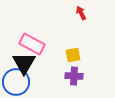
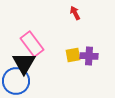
red arrow: moved 6 px left
pink rectangle: rotated 25 degrees clockwise
purple cross: moved 15 px right, 20 px up
blue circle: moved 1 px up
